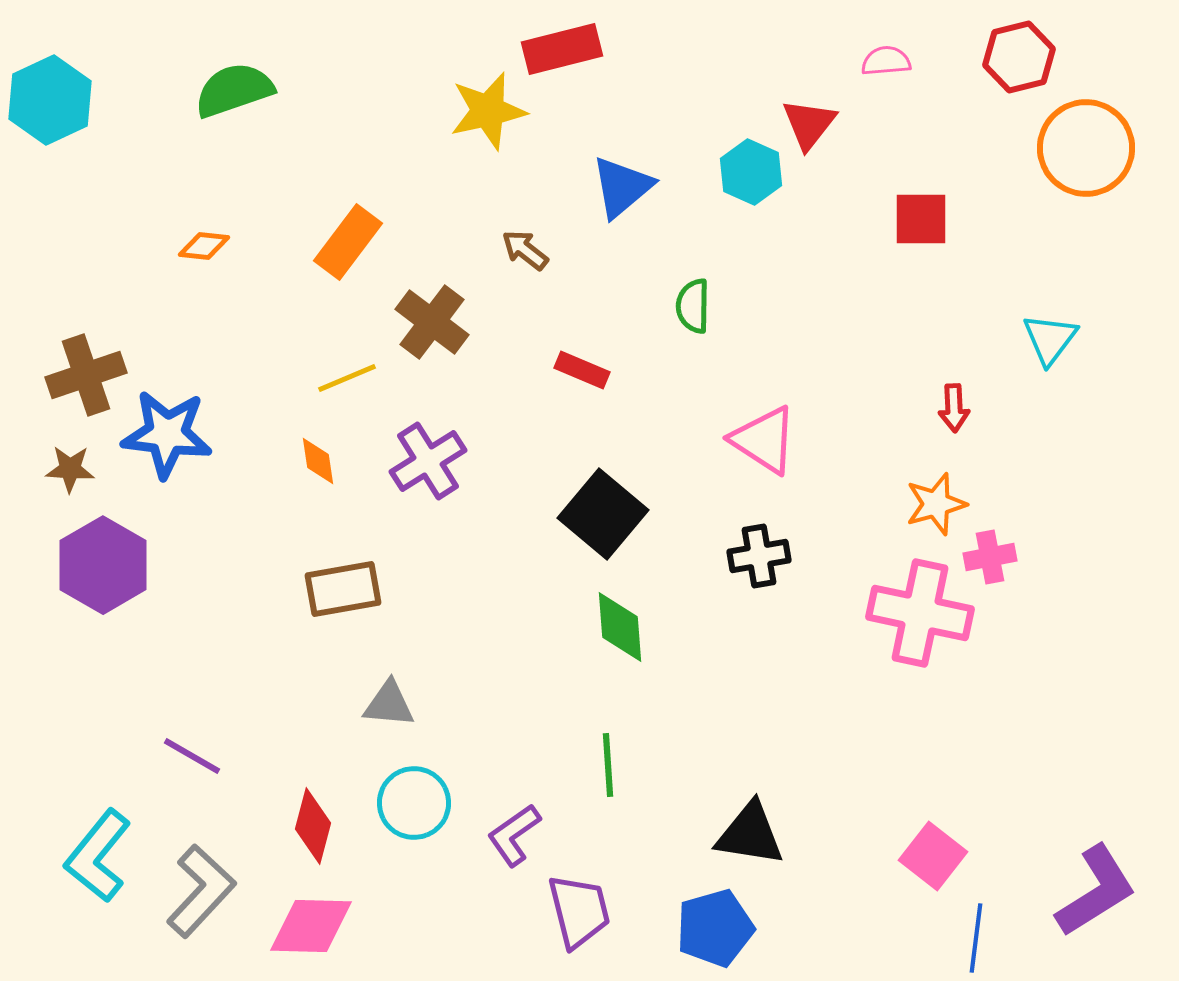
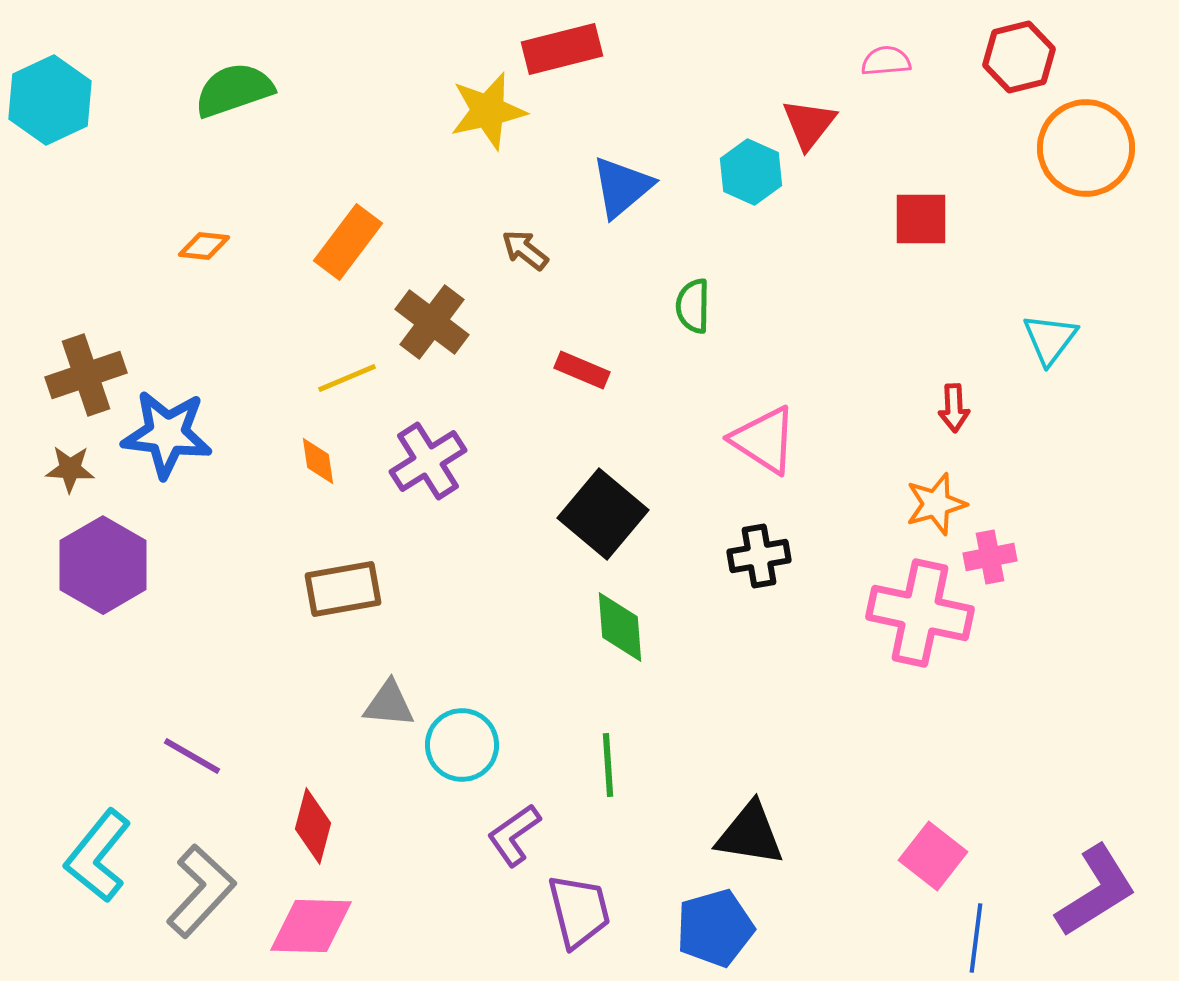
cyan circle at (414, 803): moved 48 px right, 58 px up
